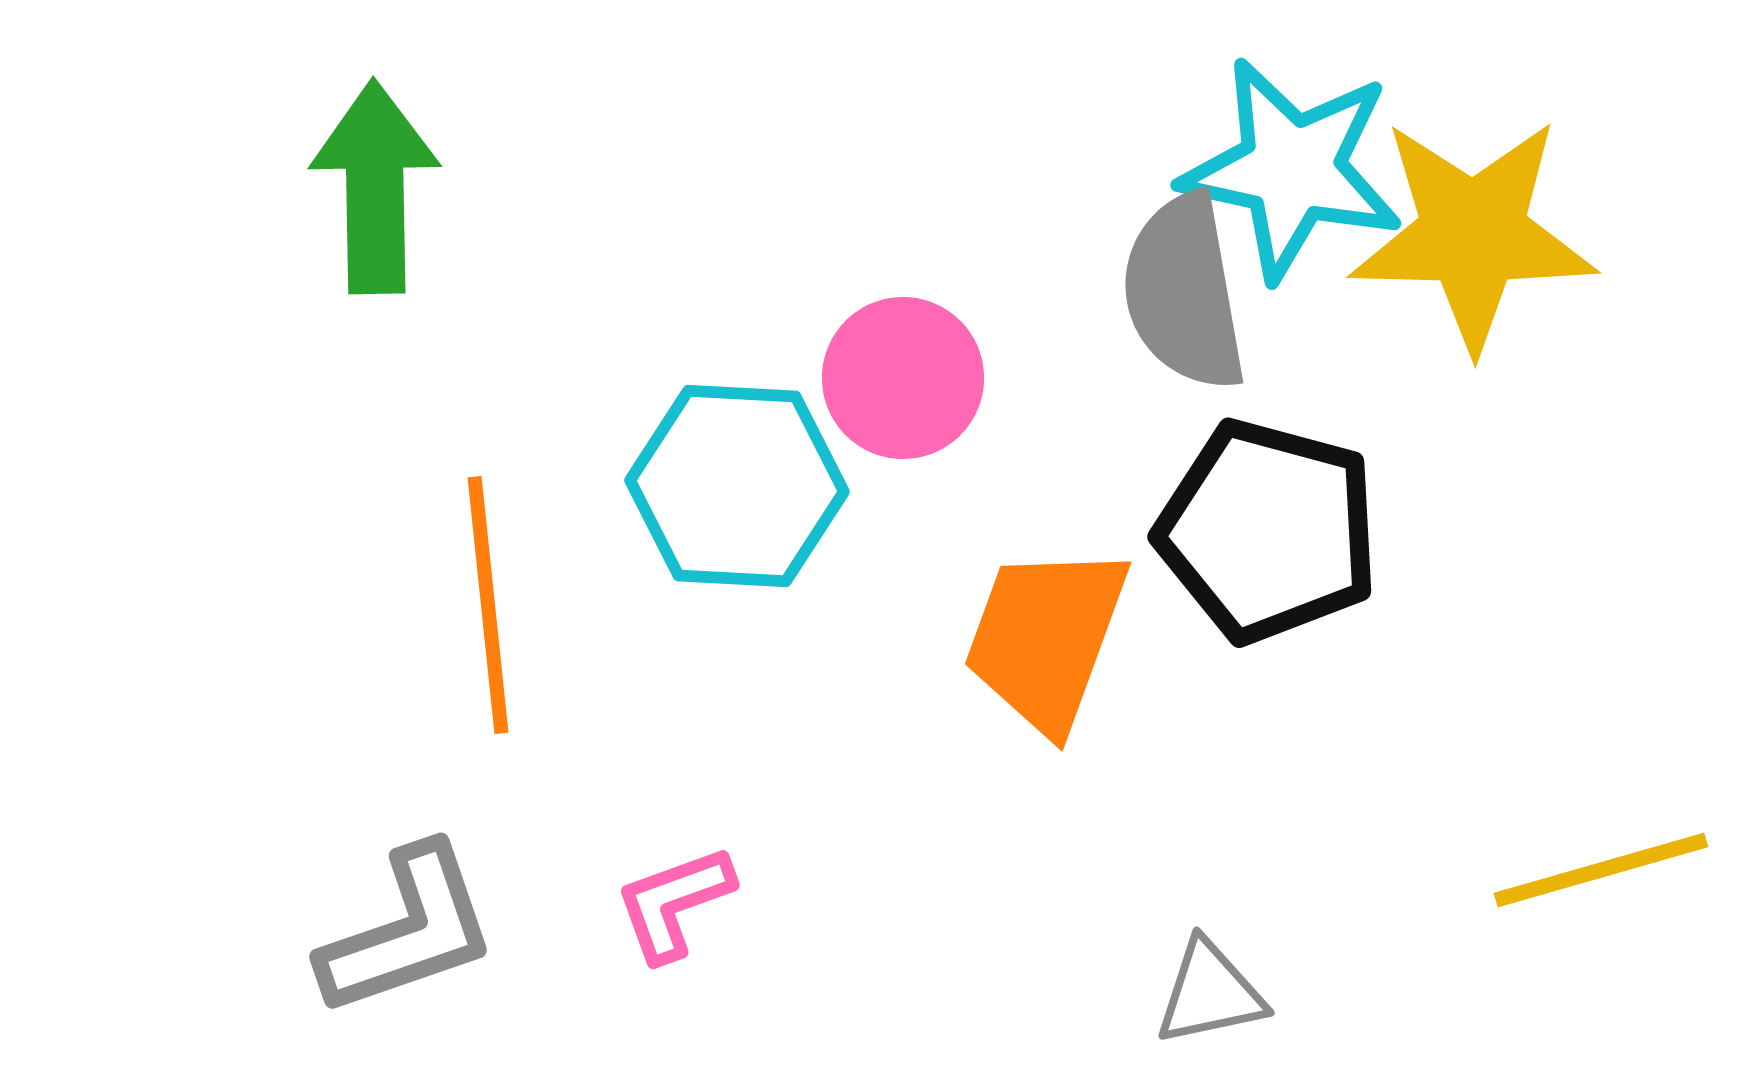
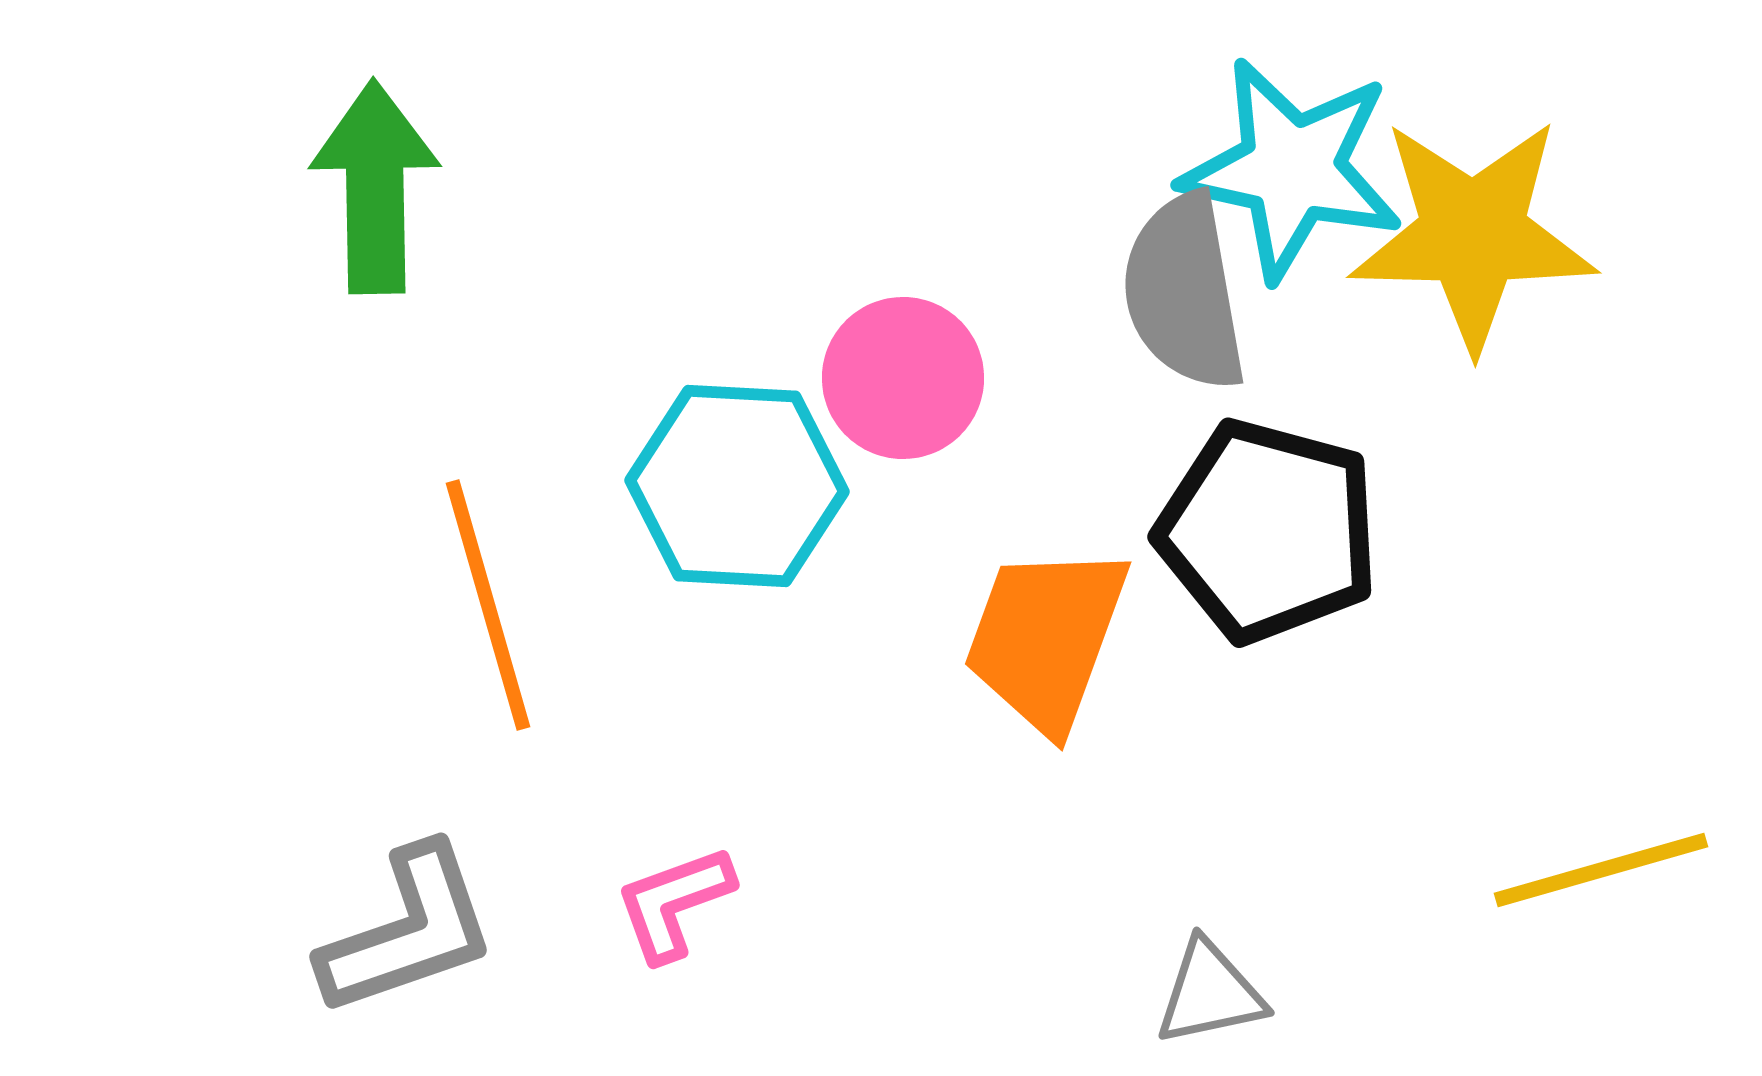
orange line: rotated 10 degrees counterclockwise
